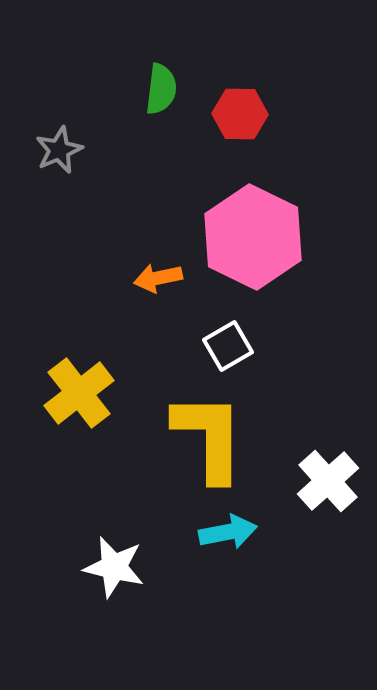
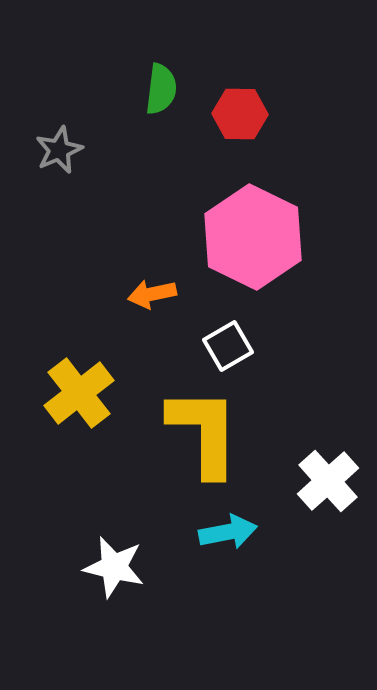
orange arrow: moved 6 px left, 16 px down
yellow L-shape: moved 5 px left, 5 px up
